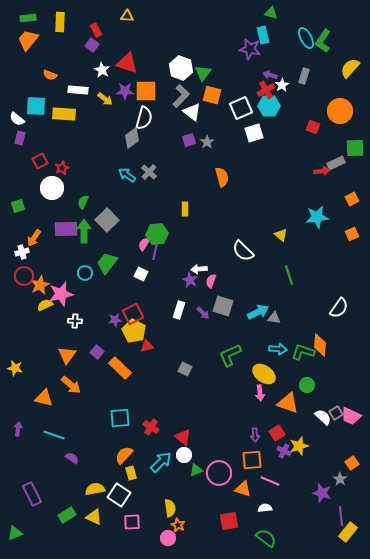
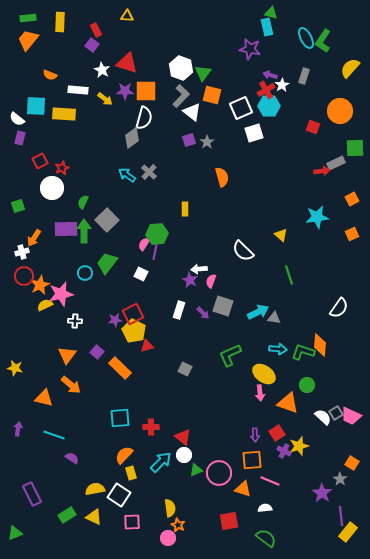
cyan rectangle at (263, 35): moved 4 px right, 8 px up
red cross at (151, 427): rotated 35 degrees counterclockwise
orange square at (352, 463): rotated 24 degrees counterclockwise
purple star at (322, 493): rotated 18 degrees clockwise
